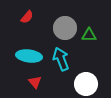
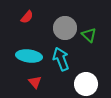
green triangle: rotated 42 degrees clockwise
